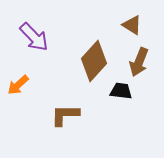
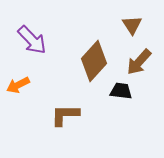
brown triangle: rotated 25 degrees clockwise
purple arrow: moved 2 px left, 3 px down
brown arrow: rotated 20 degrees clockwise
orange arrow: rotated 15 degrees clockwise
